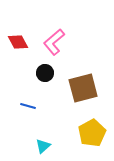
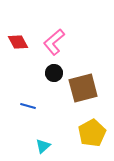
black circle: moved 9 px right
